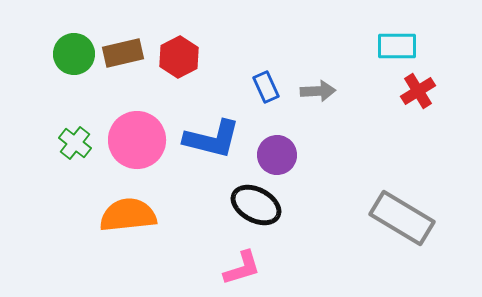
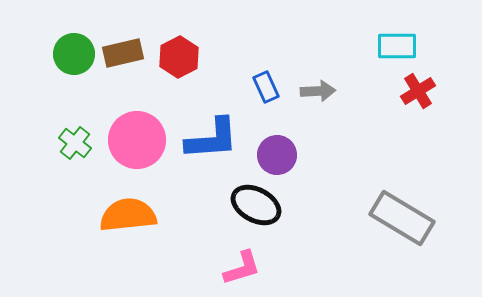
blue L-shape: rotated 18 degrees counterclockwise
